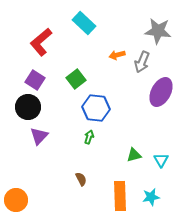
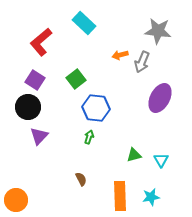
orange arrow: moved 3 px right
purple ellipse: moved 1 px left, 6 px down
